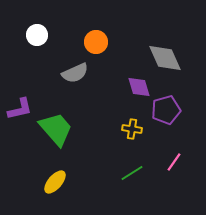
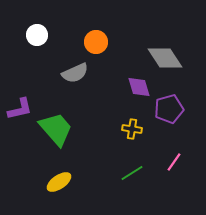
gray diamond: rotated 9 degrees counterclockwise
purple pentagon: moved 3 px right, 1 px up
yellow ellipse: moved 4 px right; rotated 15 degrees clockwise
